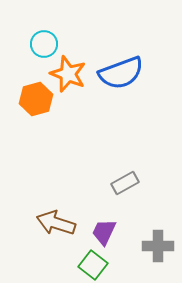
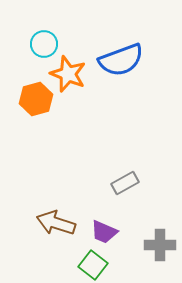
blue semicircle: moved 13 px up
purple trapezoid: rotated 92 degrees counterclockwise
gray cross: moved 2 px right, 1 px up
